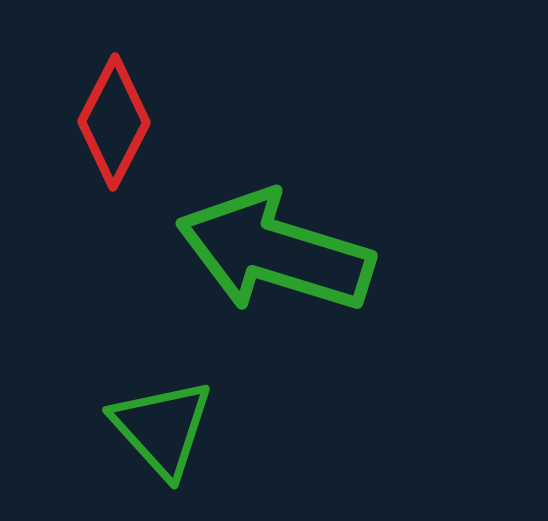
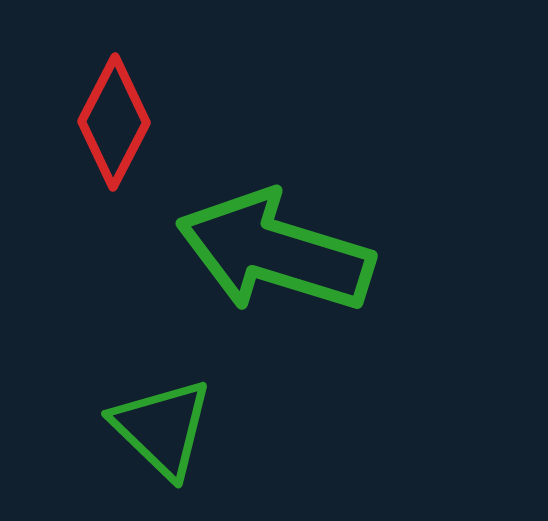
green triangle: rotated 4 degrees counterclockwise
